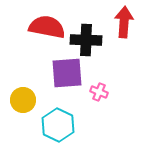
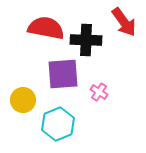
red arrow: rotated 140 degrees clockwise
red semicircle: moved 1 px left, 1 px down
purple square: moved 4 px left, 1 px down
pink cross: rotated 12 degrees clockwise
cyan hexagon: moved 1 px up; rotated 12 degrees clockwise
